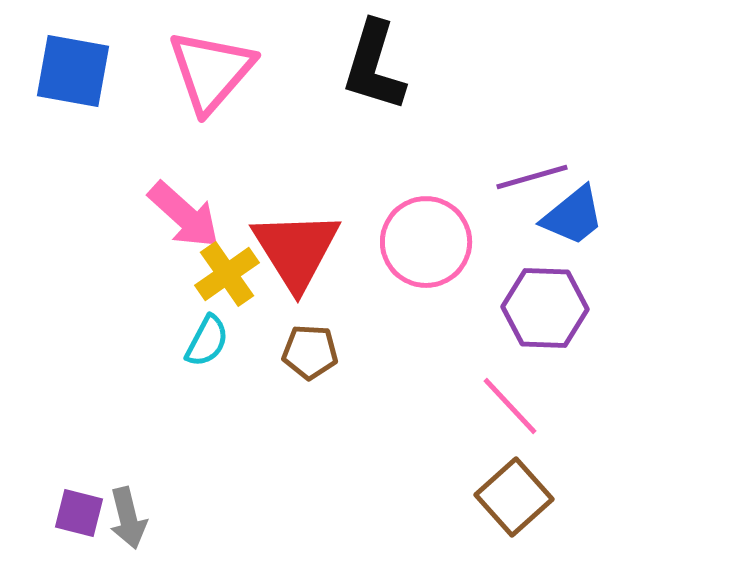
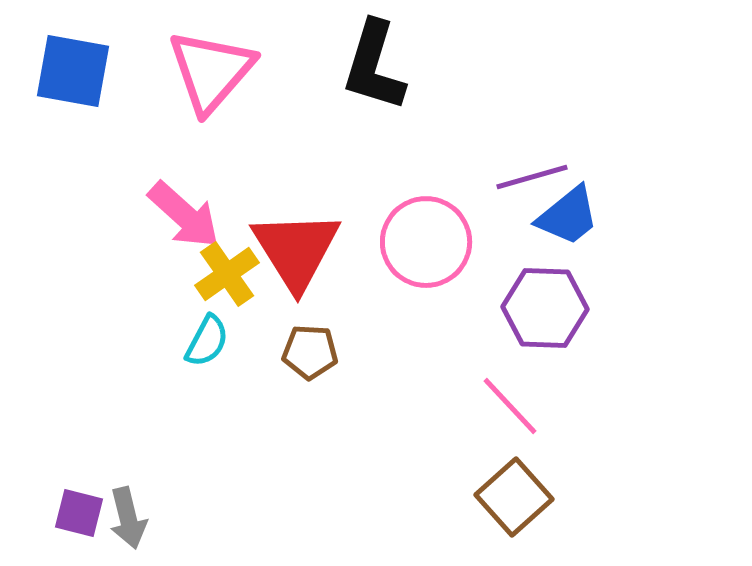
blue trapezoid: moved 5 px left
